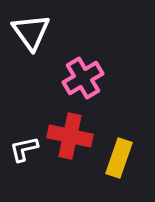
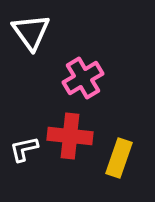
red cross: rotated 6 degrees counterclockwise
